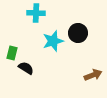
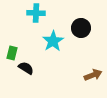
black circle: moved 3 px right, 5 px up
cyan star: rotated 15 degrees counterclockwise
